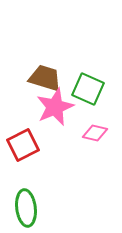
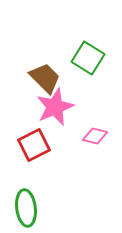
brown trapezoid: rotated 28 degrees clockwise
green square: moved 31 px up; rotated 8 degrees clockwise
pink diamond: moved 3 px down
red square: moved 11 px right
